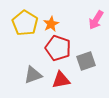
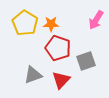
orange star: rotated 28 degrees clockwise
red triangle: rotated 36 degrees counterclockwise
